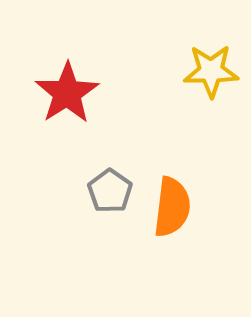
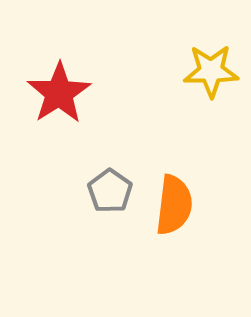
red star: moved 8 px left
orange semicircle: moved 2 px right, 2 px up
